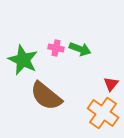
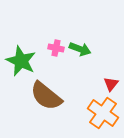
green star: moved 2 px left, 1 px down
